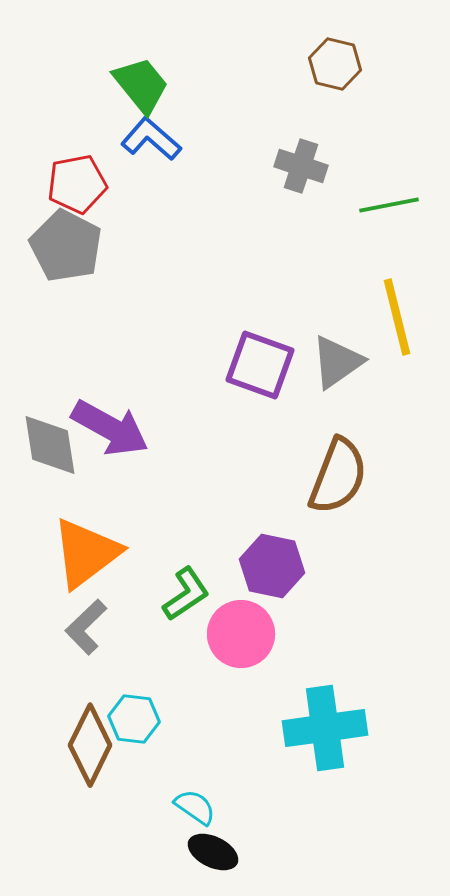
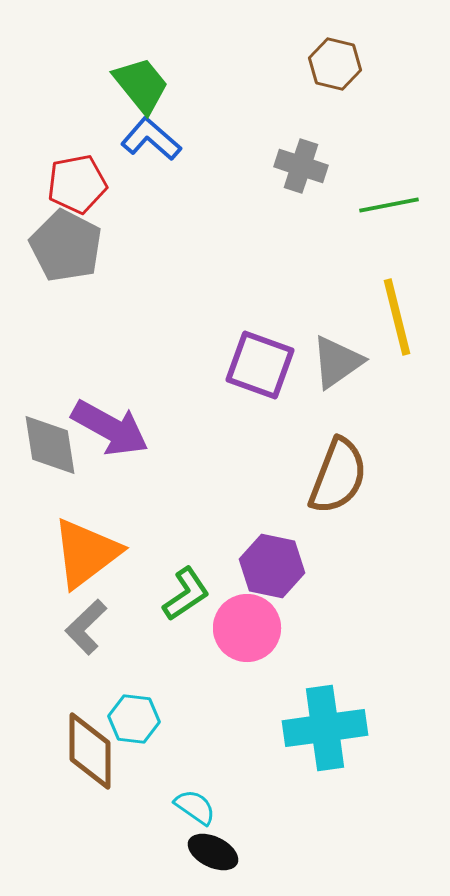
pink circle: moved 6 px right, 6 px up
brown diamond: moved 6 px down; rotated 26 degrees counterclockwise
